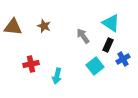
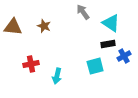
gray arrow: moved 24 px up
black rectangle: moved 1 px up; rotated 56 degrees clockwise
blue cross: moved 1 px right, 3 px up
cyan square: rotated 24 degrees clockwise
